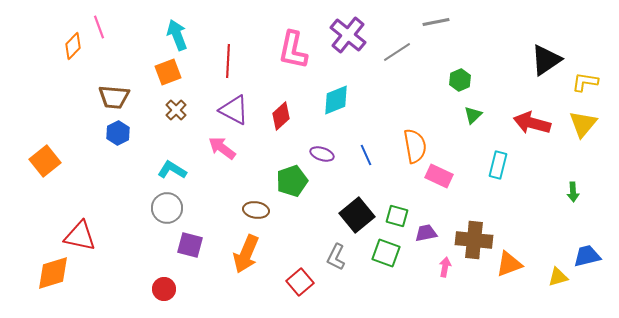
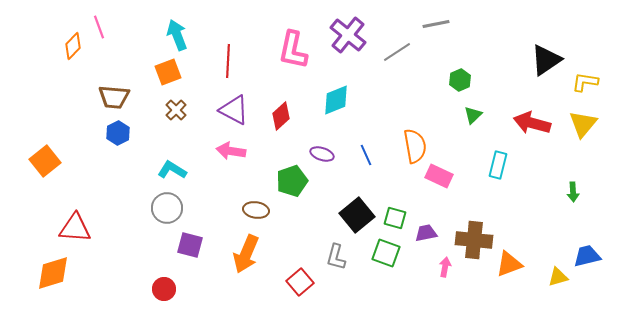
gray line at (436, 22): moved 2 px down
pink arrow at (222, 148): moved 9 px right, 3 px down; rotated 28 degrees counterclockwise
green square at (397, 216): moved 2 px left, 2 px down
red triangle at (80, 236): moved 5 px left, 8 px up; rotated 8 degrees counterclockwise
gray L-shape at (336, 257): rotated 12 degrees counterclockwise
